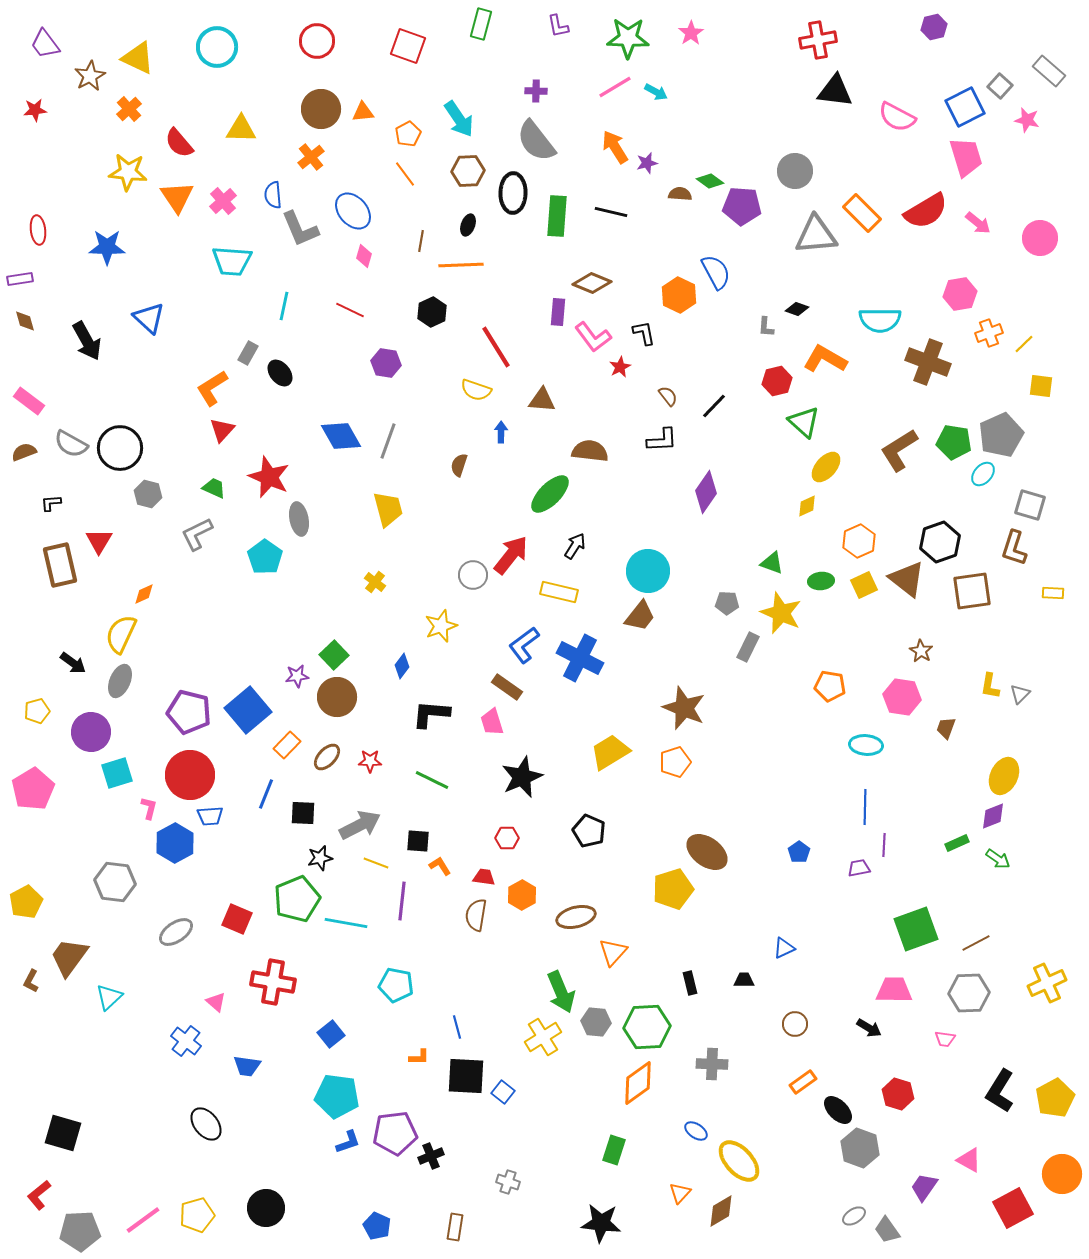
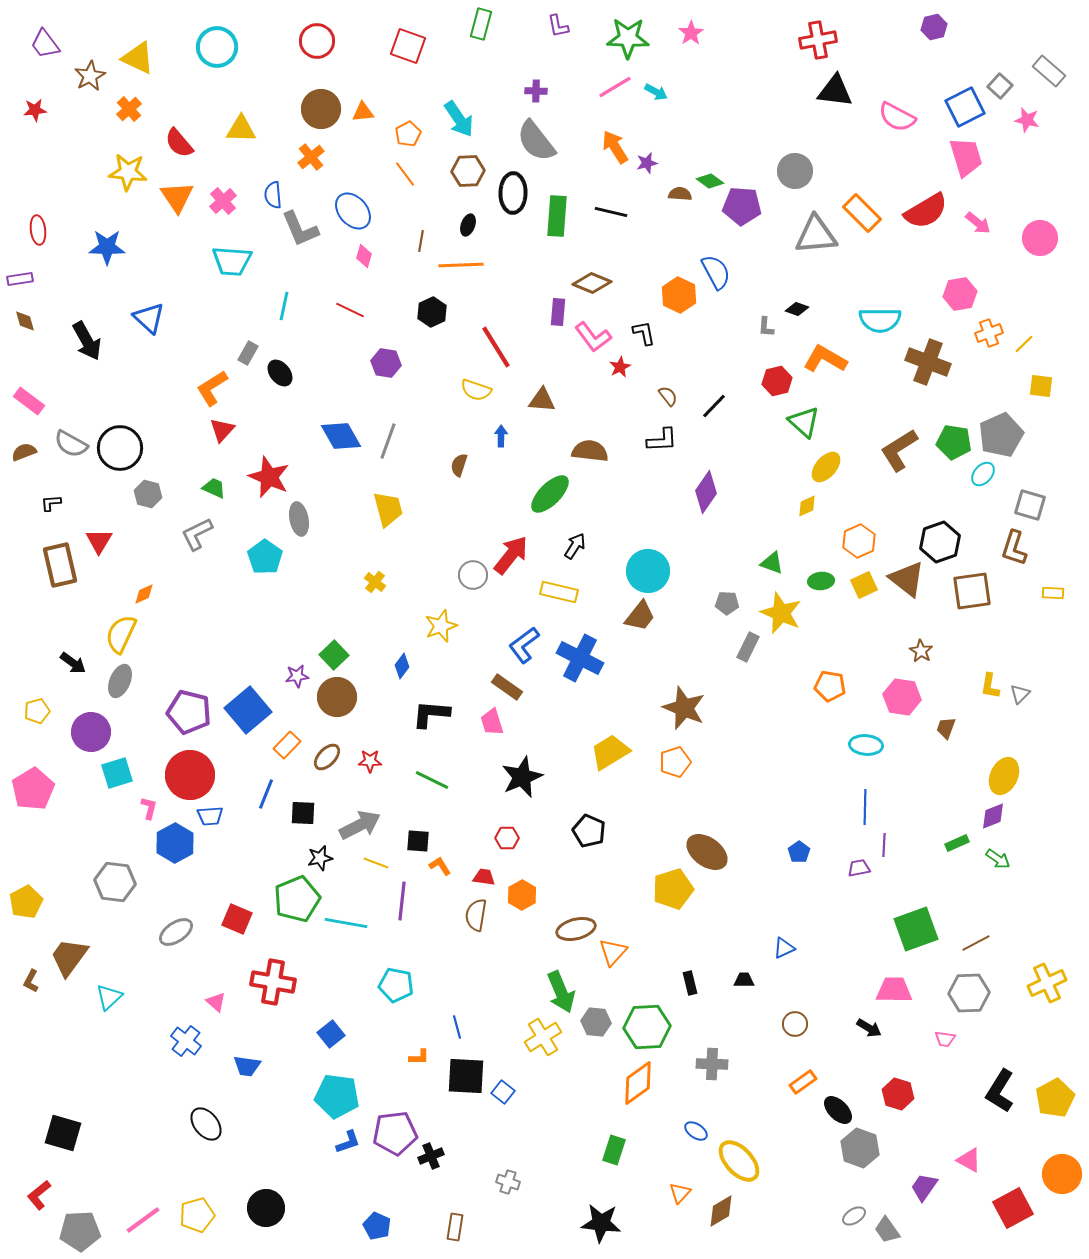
blue arrow at (501, 432): moved 4 px down
brown ellipse at (576, 917): moved 12 px down
